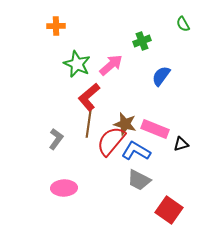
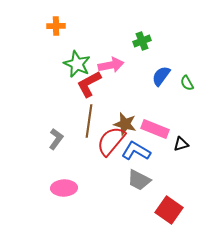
green semicircle: moved 4 px right, 59 px down
pink arrow: rotated 30 degrees clockwise
red L-shape: moved 13 px up; rotated 12 degrees clockwise
